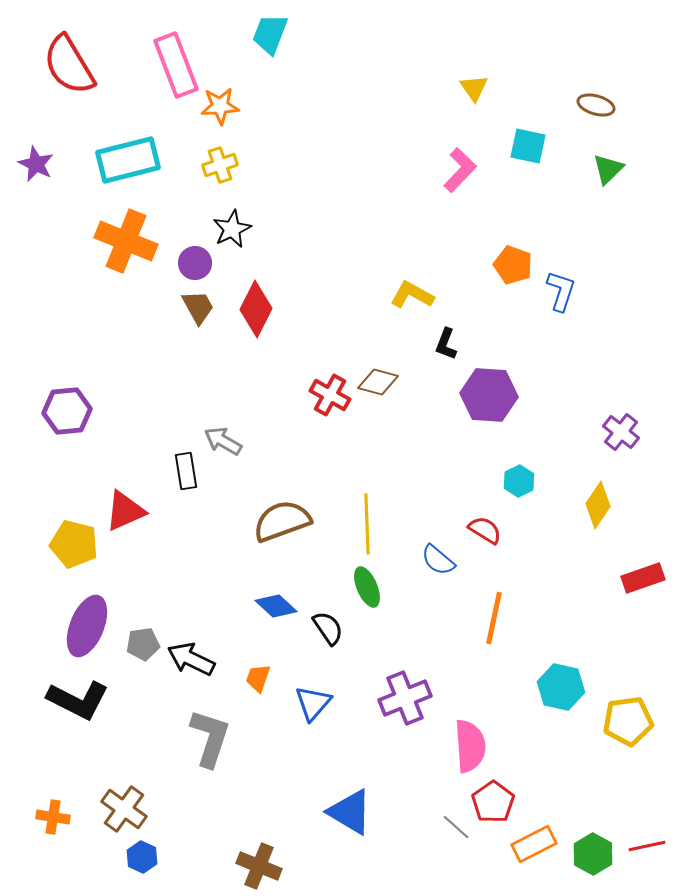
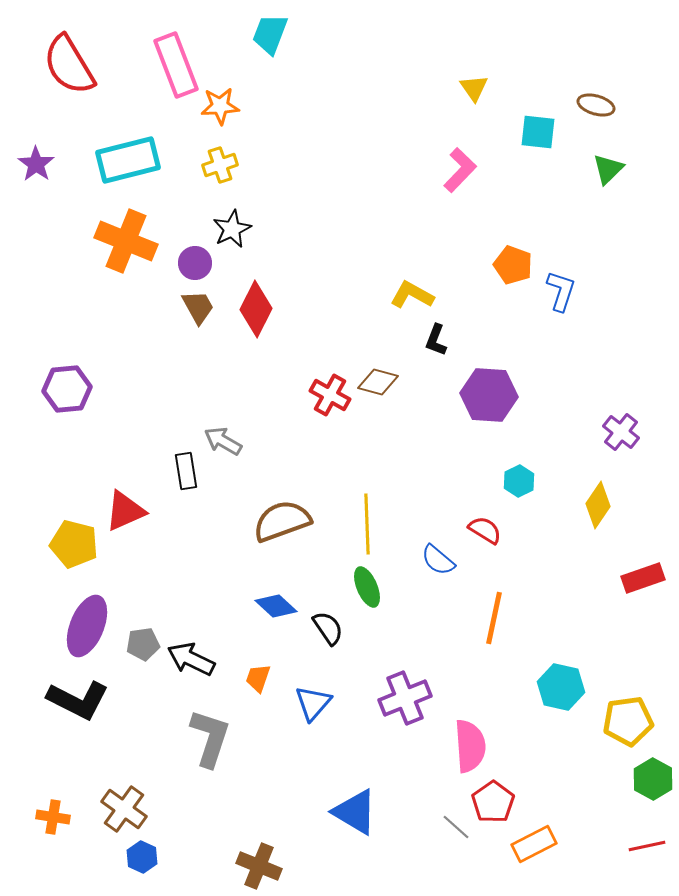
cyan square at (528, 146): moved 10 px right, 14 px up; rotated 6 degrees counterclockwise
purple star at (36, 164): rotated 9 degrees clockwise
black L-shape at (446, 344): moved 10 px left, 4 px up
purple hexagon at (67, 411): moved 22 px up
blue triangle at (350, 812): moved 5 px right
green hexagon at (593, 854): moved 60 px right, 75 px up
